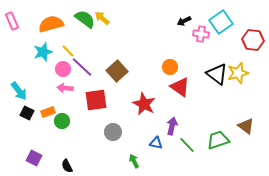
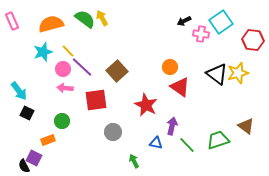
yellow arrow: rotated 21 degrees clockwise
red star: moved 2 px right, 1 px down
orange rectangle: moved 28 px down
black semicircle: moved 43 px left
